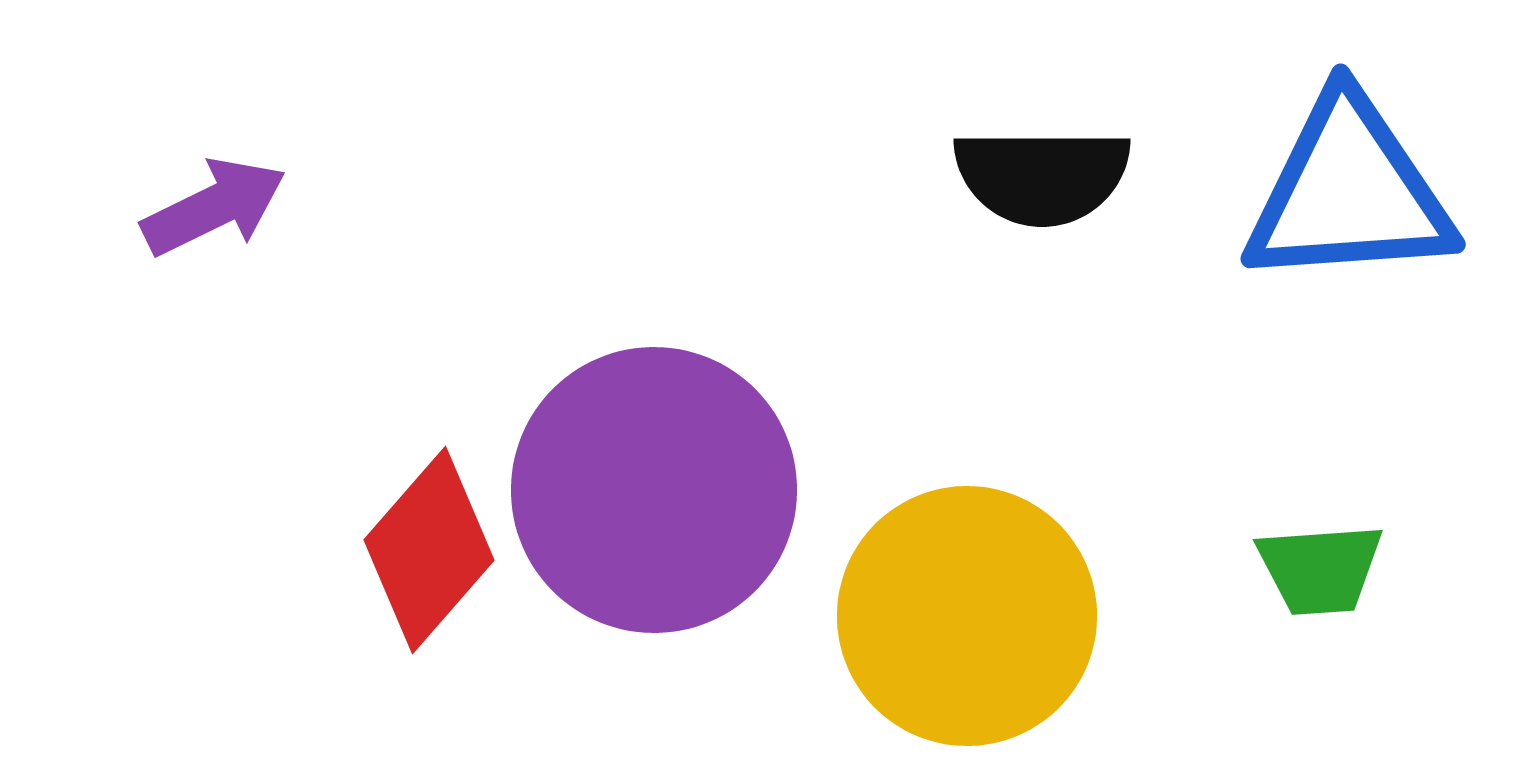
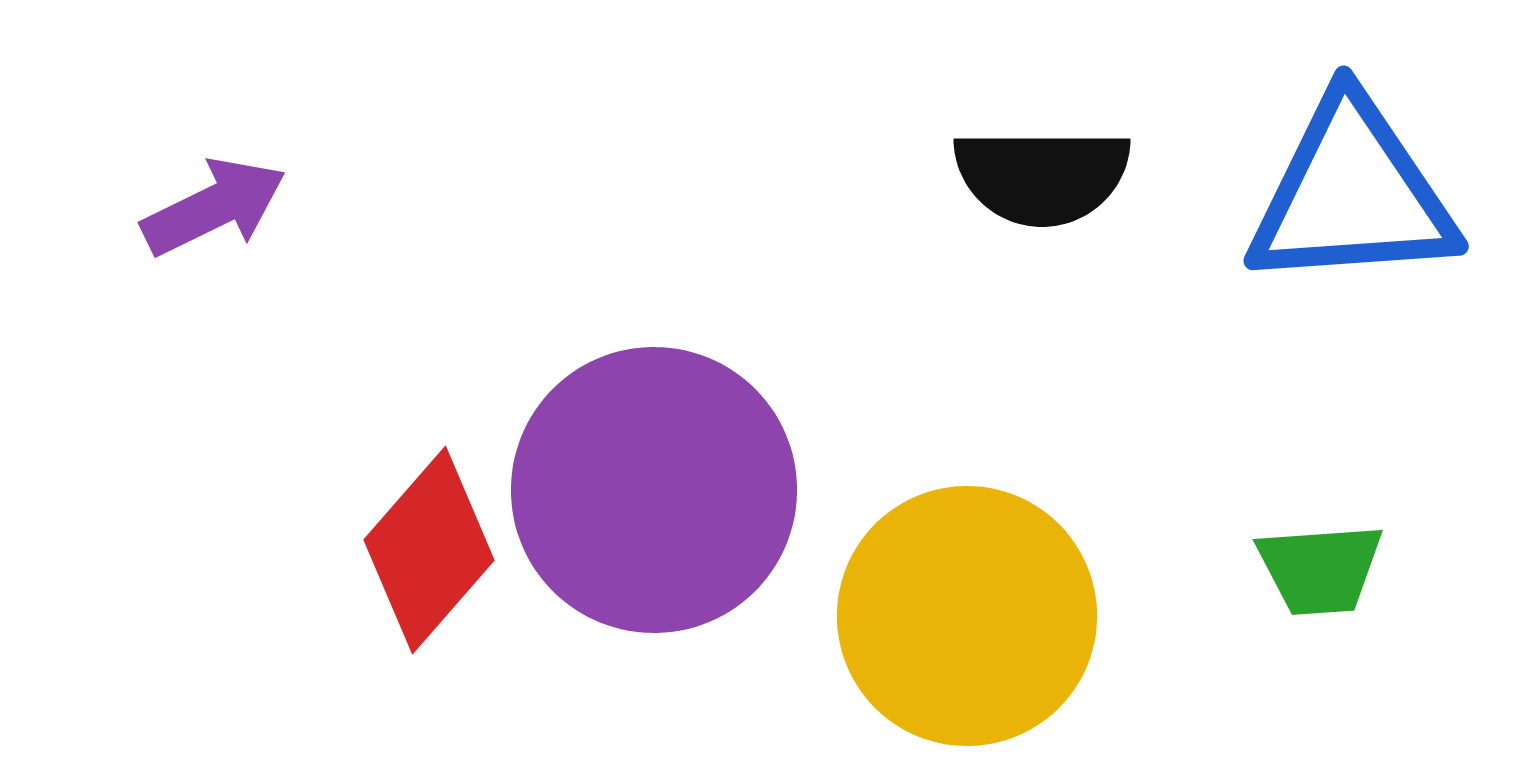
blue triangle: moved 3 px right, 2 px down
